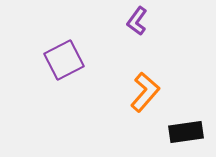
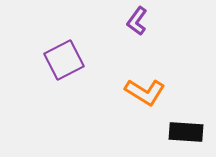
orange L-shape: rotated 81 degrees clockwise
black rectangle: rotated 12 degrees clockwise
